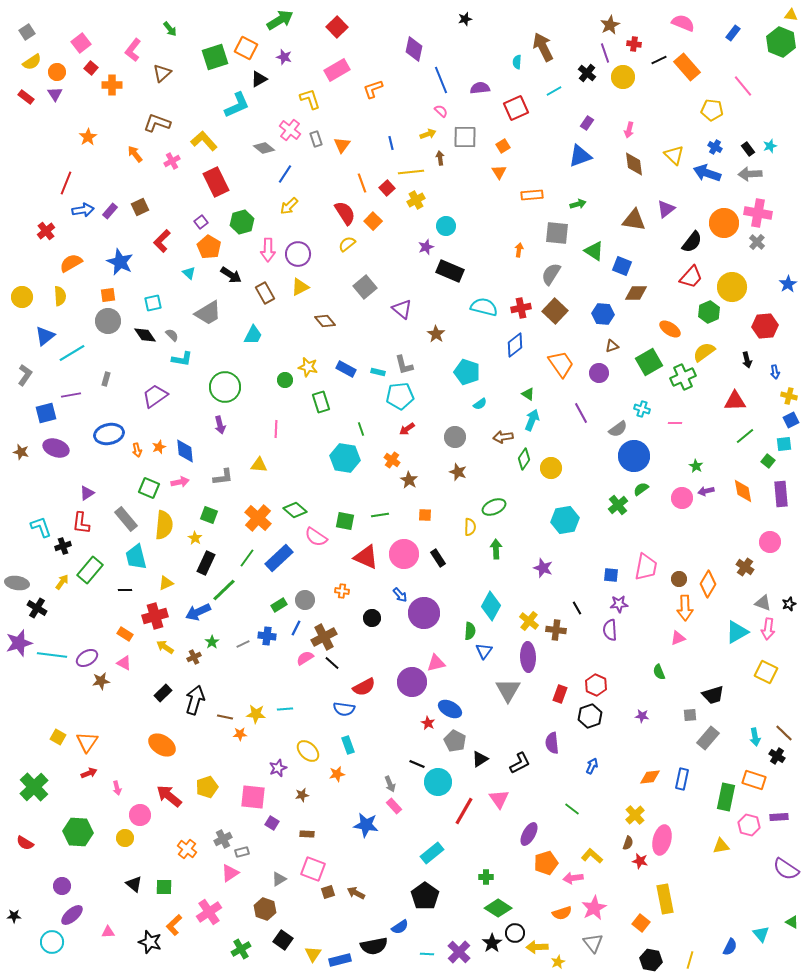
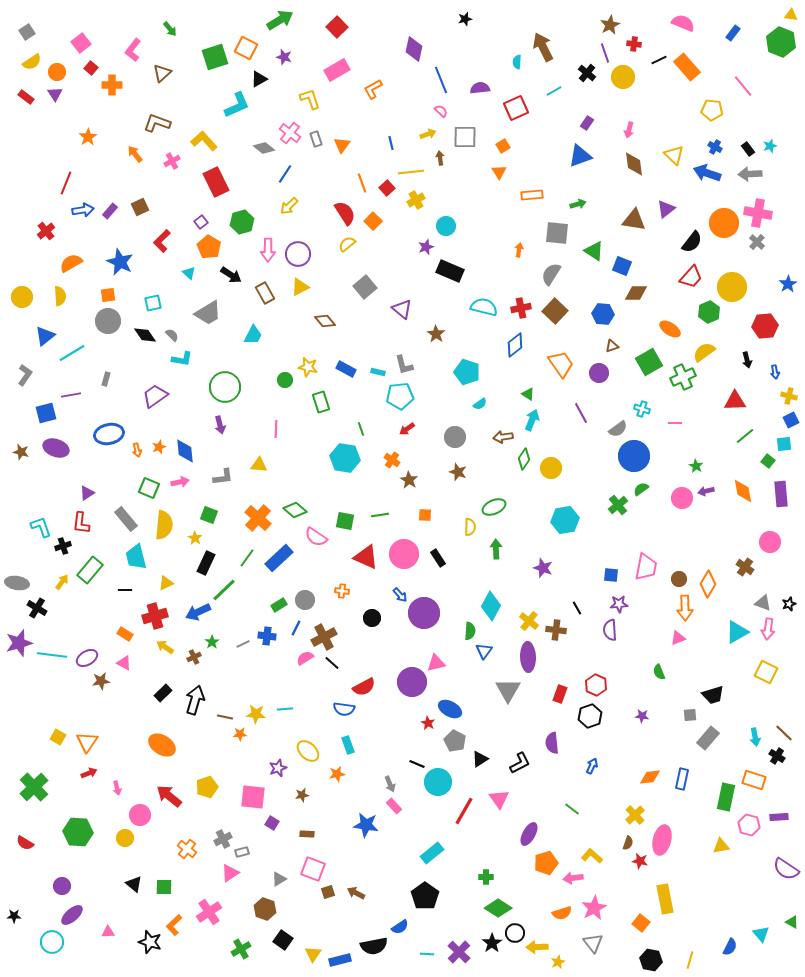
orange L-shape at (373, 89): rotated 10 degrees counterclockwise
pink cross at (290, 130): moved 3 px down
